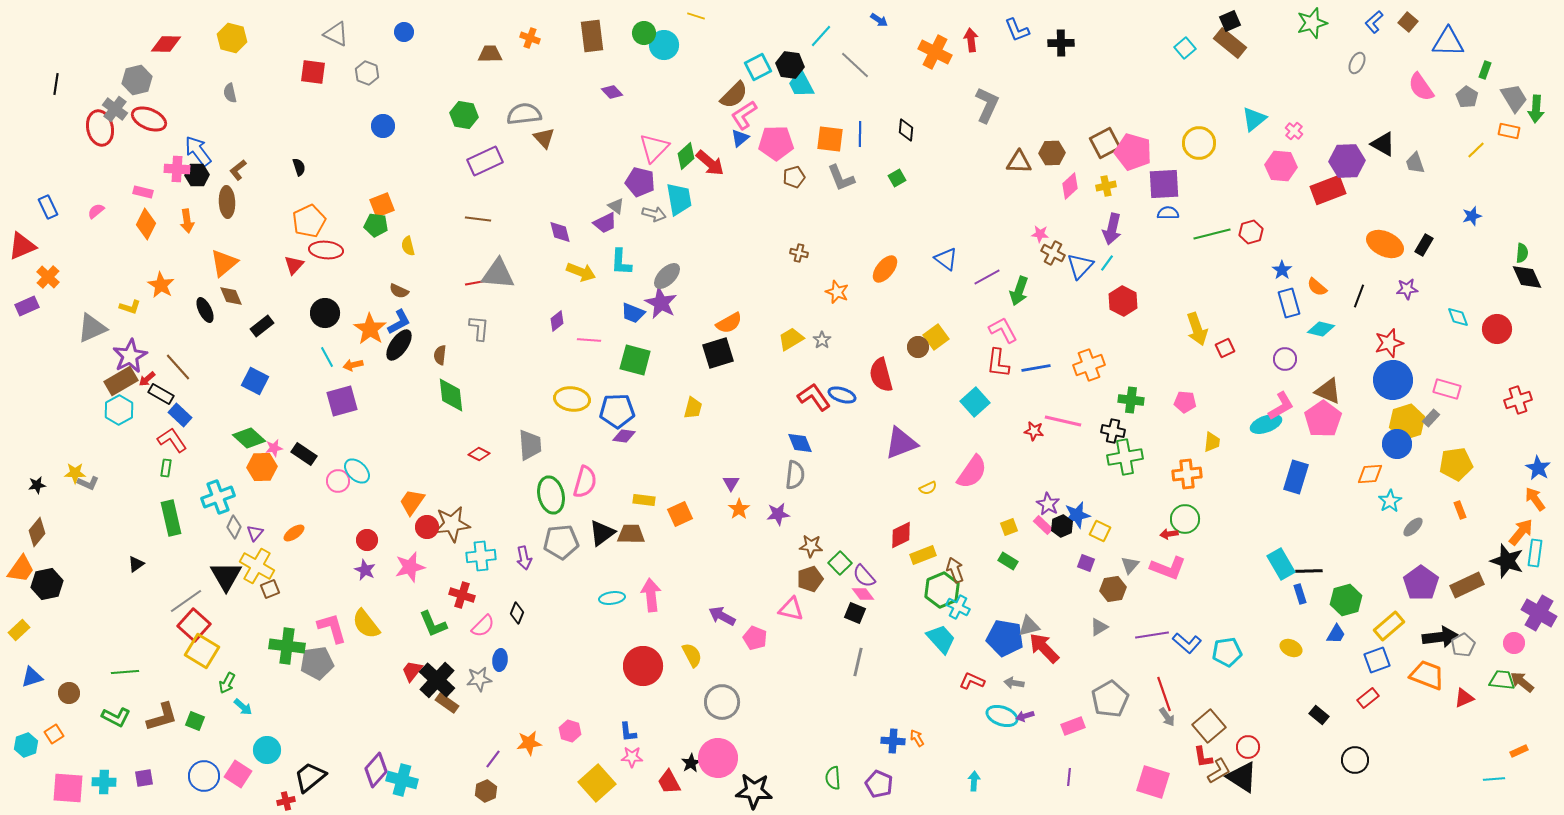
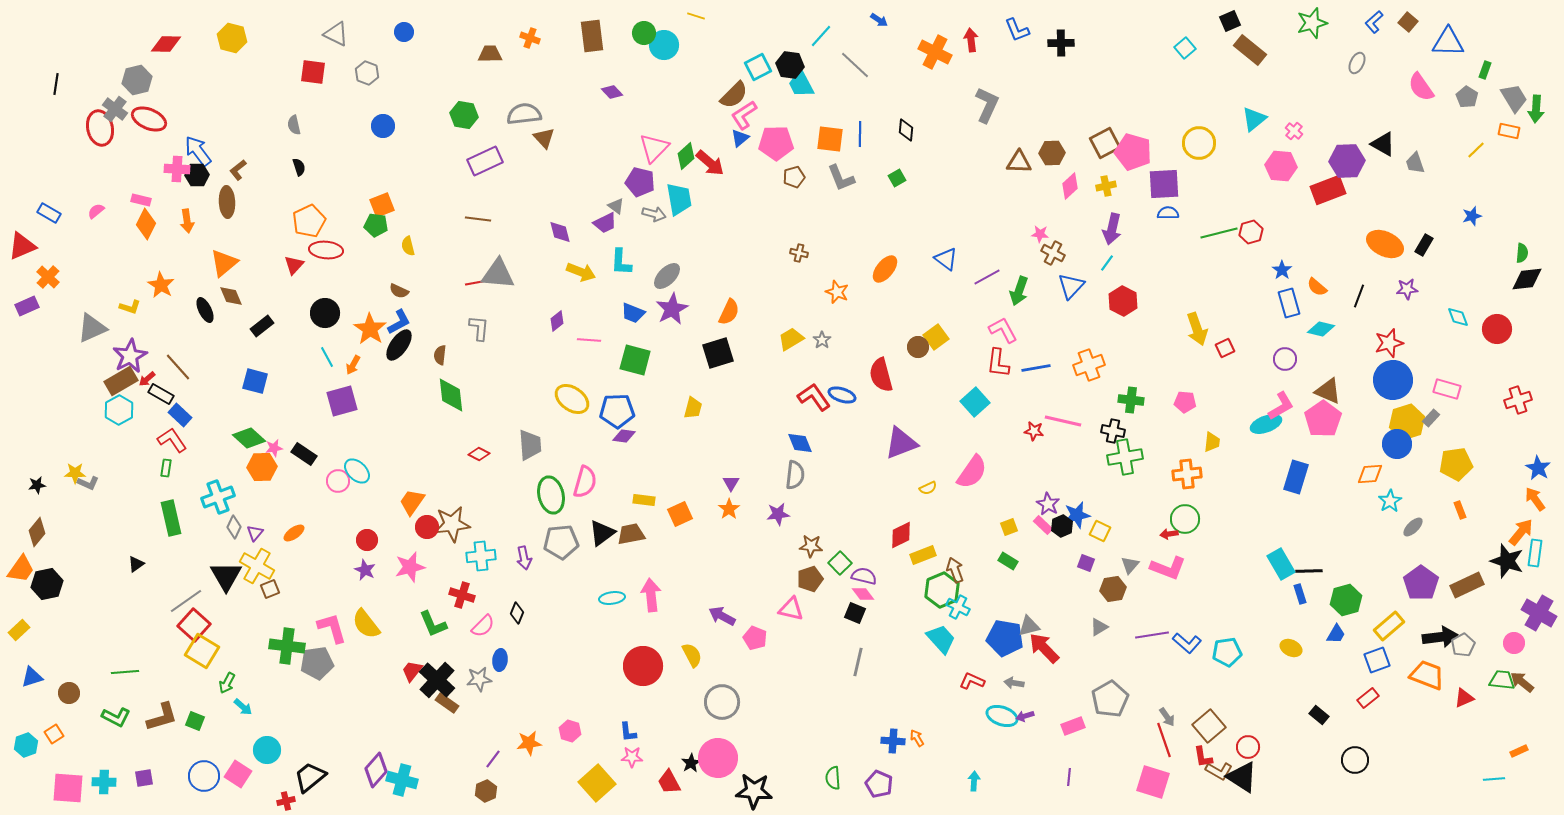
brown rectangle at (1230, 43): moved 20 px right, 7 px down
gray semicircle at (230, 93): moved 64 px right, 32 px down
pink rectangle at (143, 192): moved 2 px left, 8 px down
blue rectangle at (48, 207): moved 1 px right, 6 px down; rotated 35 degrees counterclockwise
green line at (1212, 234): moved 7 px right, 1 px up
blue triangle at (1080, 266): moved 9 px left, 20 px down
black diamond at (1527, 277): moved 2 px down; rotated 72 degrees counterclockwise
purple star at (661, 303): moved 11 px right, 6 px down; rotated 16 degrees clockwise
orange semicircle at (729, 323): moved 11 px up; rotated 36 degrees counterclockwise
orange arrow at (353, 365): rotated 48 degrees counterclockwise
blue square at (255, 381): rotated 12 degrees counterclockwise
yellow ellipse at (572, 399): rotated 28 degrees clockwise
orange star at (739, 509): moved 10 px left
brown trapezoid at (631, 534): rotated 12 degrees counterclockwise
purple semicircle at (864, 576): rotated 145 degrees clockwise
red line at (1164, 694): moved 46 px down
brown L-shape at (1219, 771): rotated 60 degrees clockwise
